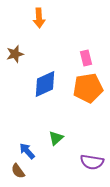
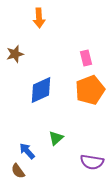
blue diamond: moved 4 px left, 6 px down
orange pentagon: moved 2 px right, 2 px down; rotated 12 degrees counterclockwise
